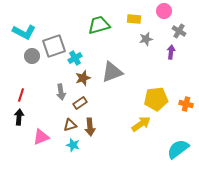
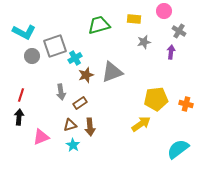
gray star: moved 2 px left, 3 px down
gray square: moved 1 px right
brown star: moved 3 px right, 3 px up
cyan star: rotated 16 degrees clockwise
